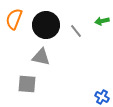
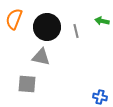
green arrow: rotated 24 degrees clockwise
black circle: moved 1 px right, 2 px down
gray line: rotated 24 degrees clockwise
blue cross: moved 2 px left; rotated 16 degrees counterclockwise
